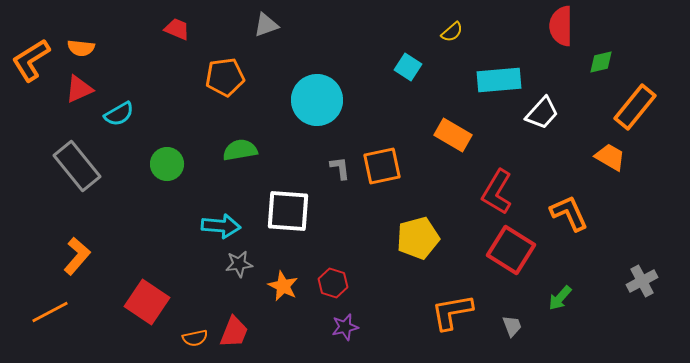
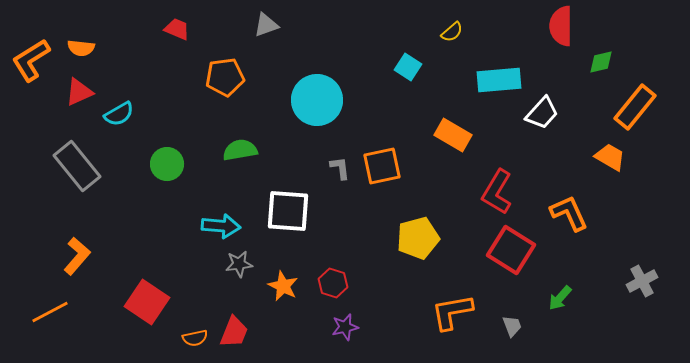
red triangle at (79, 89): moved 3 px down
